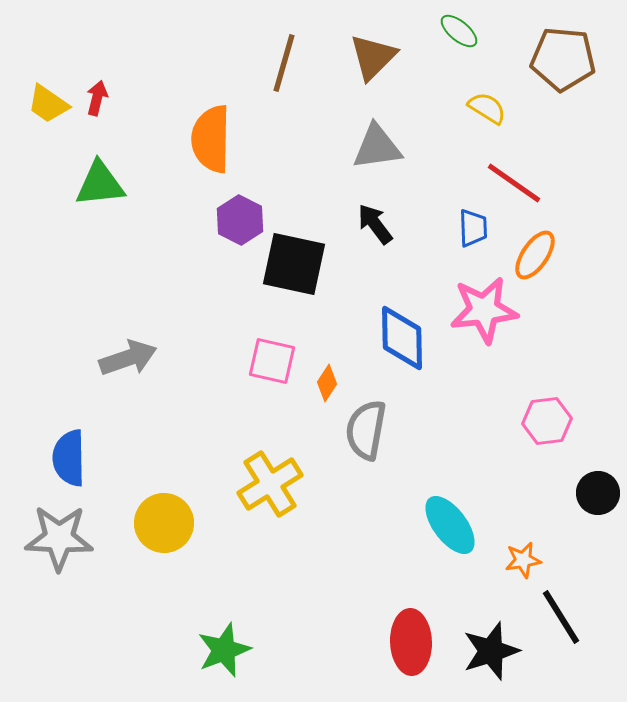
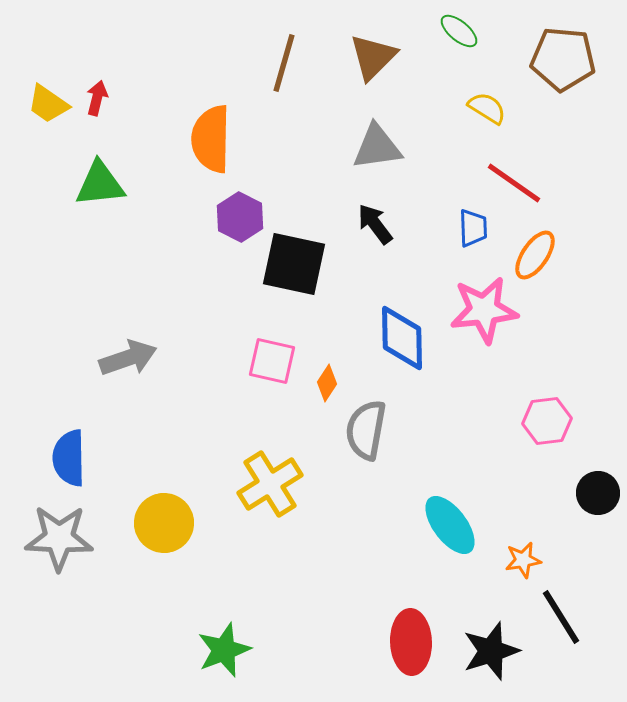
purple hexagon: moved 3 px up
